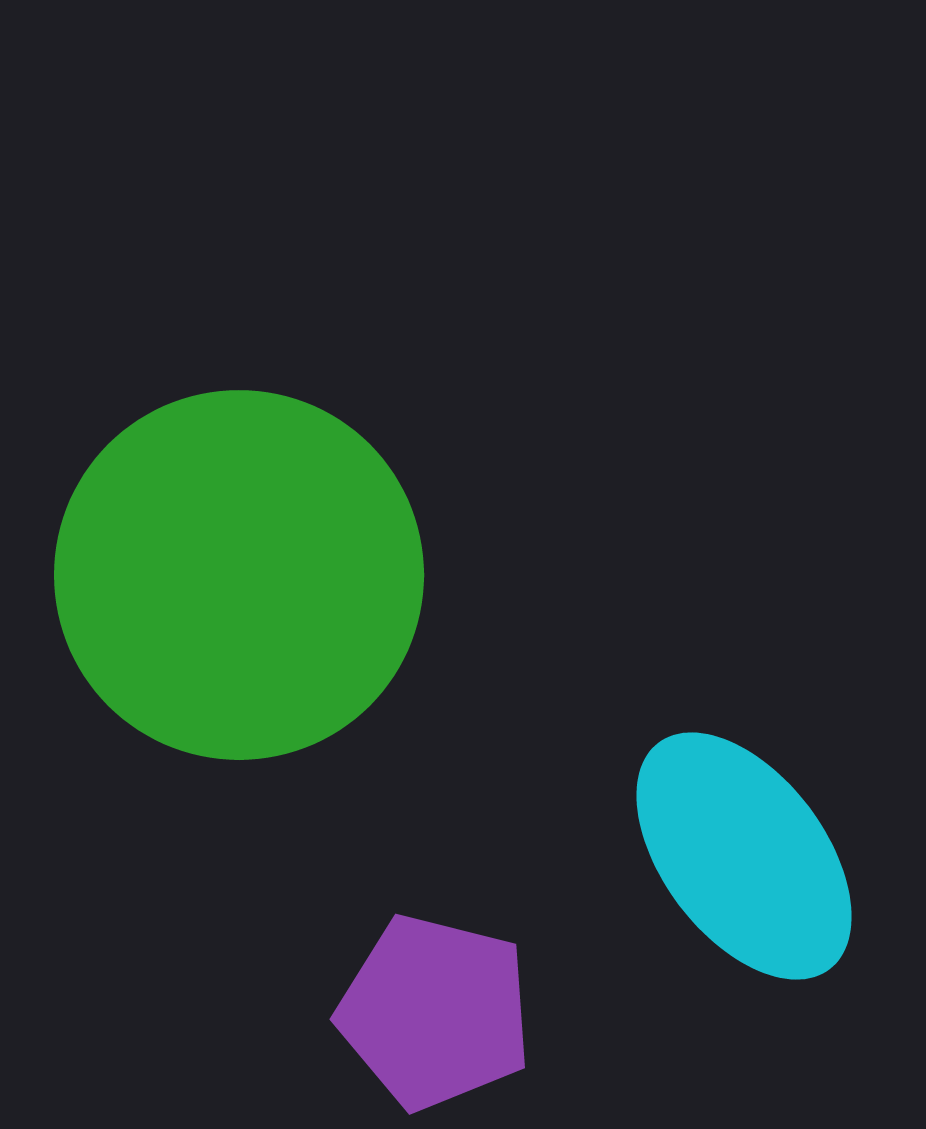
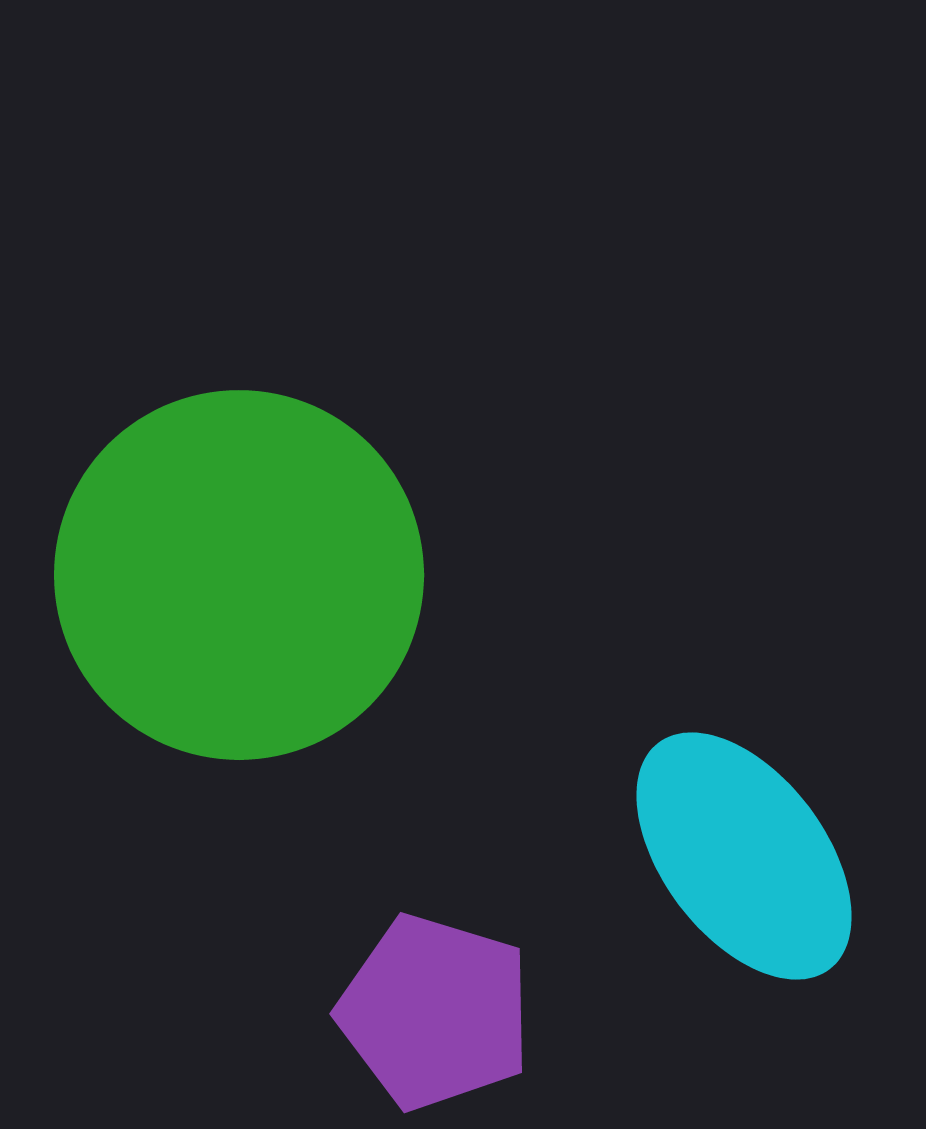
purple pentagon: rotated 3 degrees clockwise
